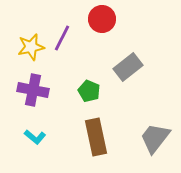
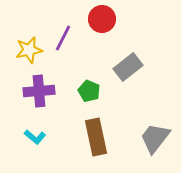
purple line: moved 1 px right
yellow star: moved 2 px left, 3 px down
purple cross: moved 6 px right, 1 px down; rotated 16 degrees counterclockwise
